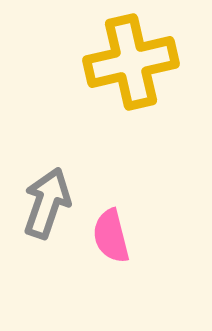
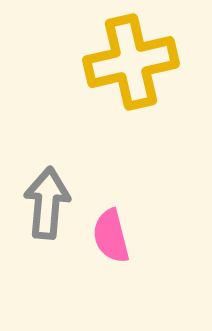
gray arrow: rotated 14 degrees counterclockwise
